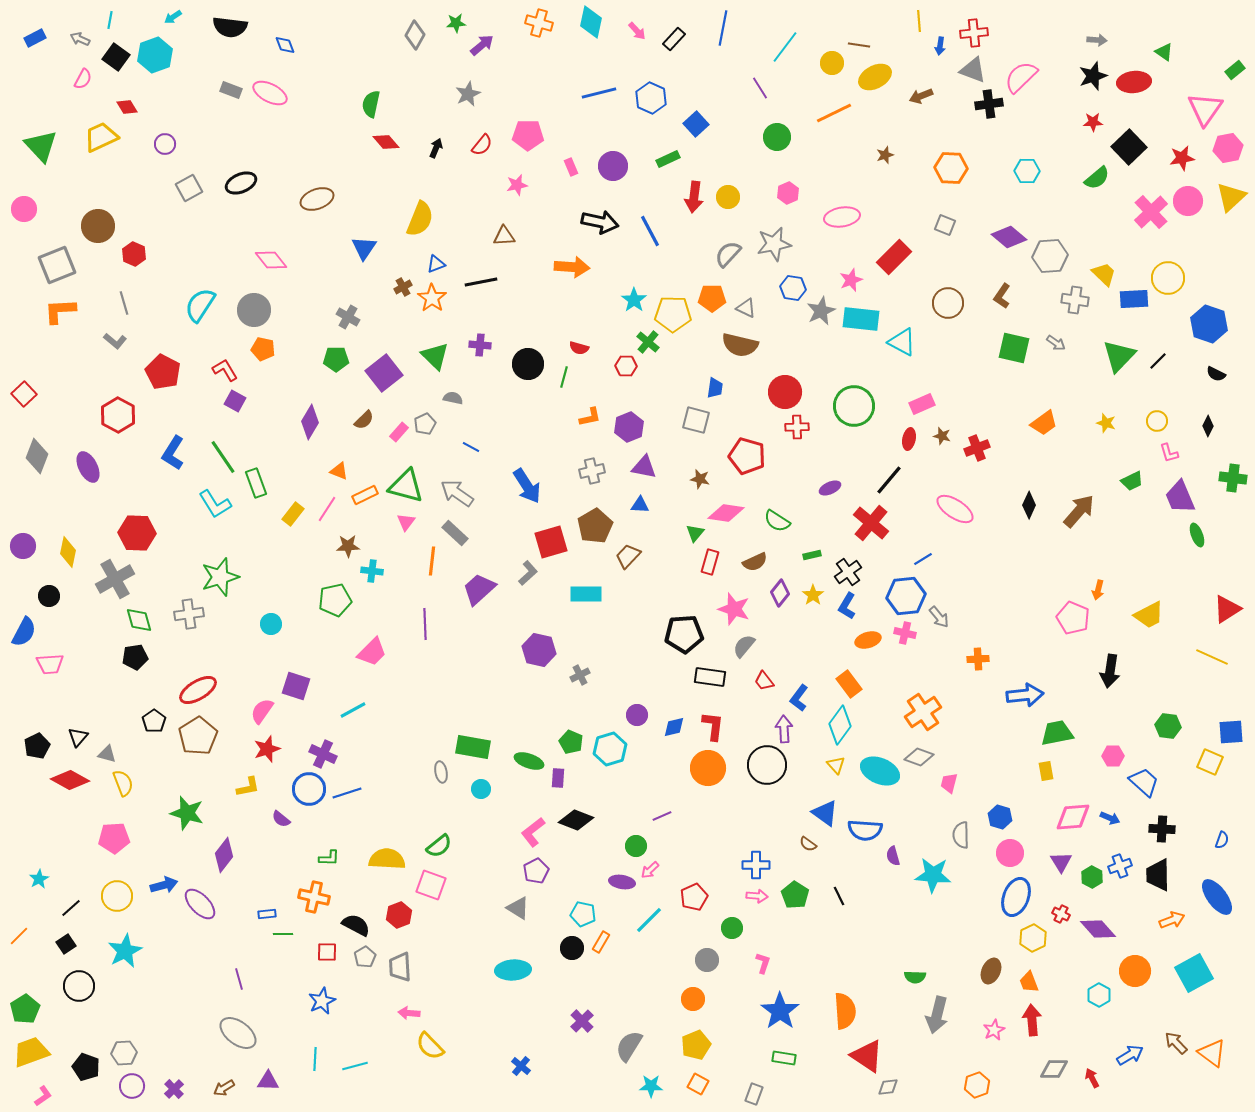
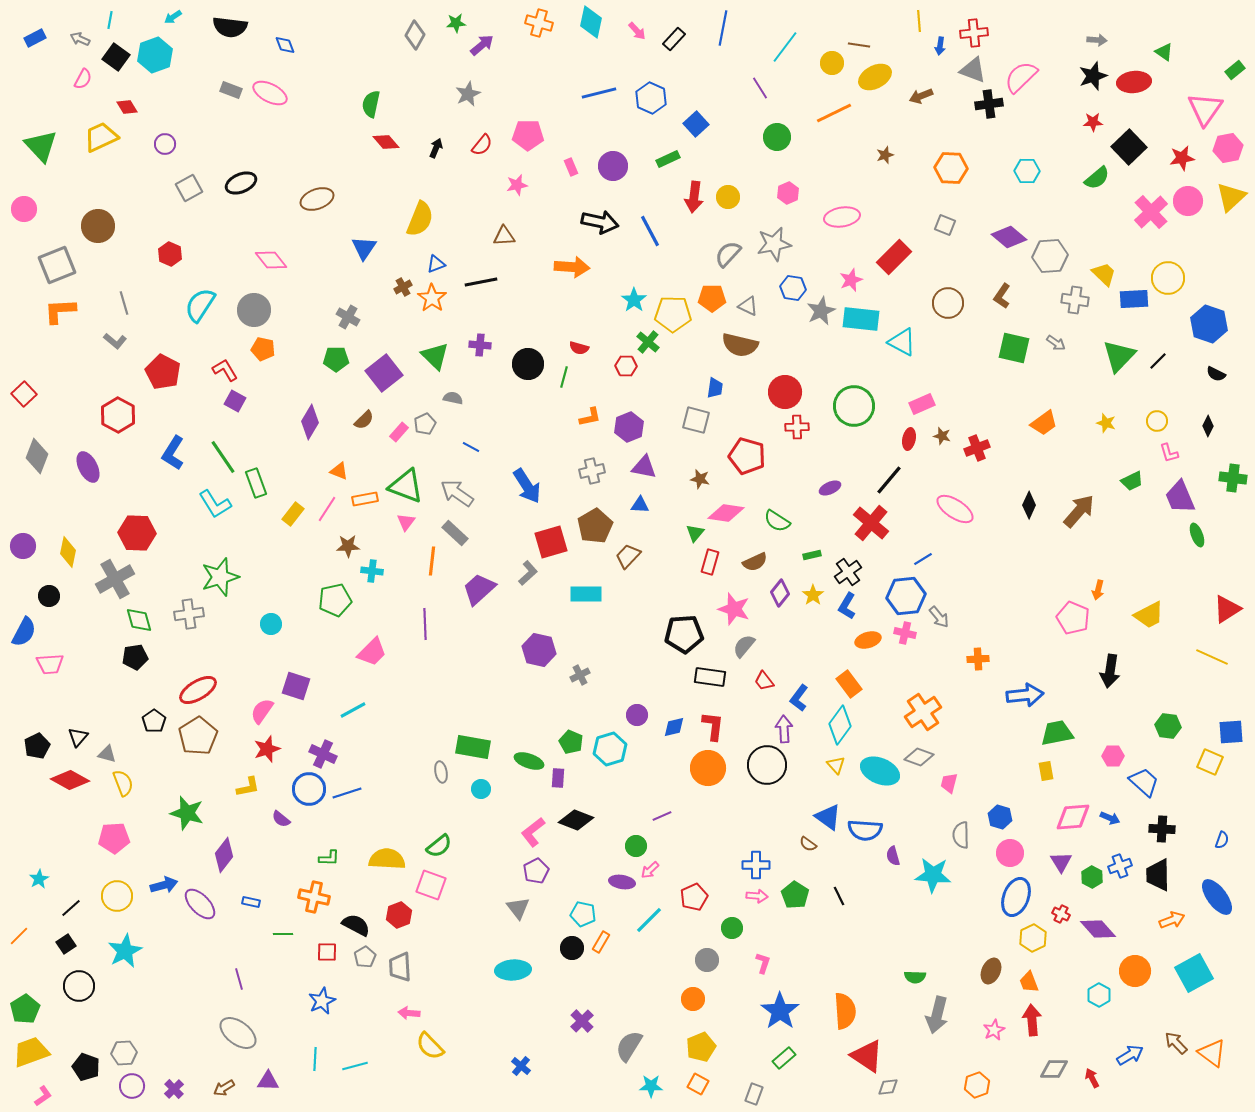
red hexagon at (134, 254): moved 36 px right
gray triangle at (746, 308): moved 2 px right, 2 px up
green triangle at (406, 486): rotated 6 degrees clockwise
orange rectangle at (365, 495): moved 4 px down; rotated 15 degrees clockwise
blue triangle at (825, 813): moved 3 px right, 4 px down
gray triangle at (518, 908): rotated 20 degrees clockwise
blue rectangle at (267, 914): moved 16 px left, 12 px up; rotated 18 degrees clockwise
yellow pentagon at (696, 1045): moved 5 px right, 2 px down
green rectangle at (784, 1058): rotated 50 degrees counterclockwise
